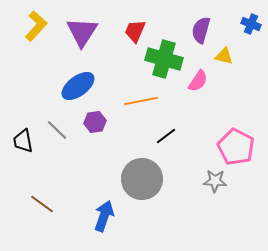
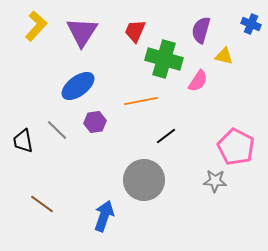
gray circle: moved 2 px right, 1 px down
